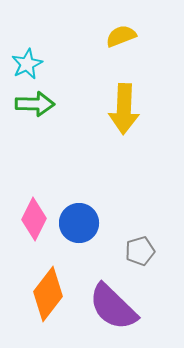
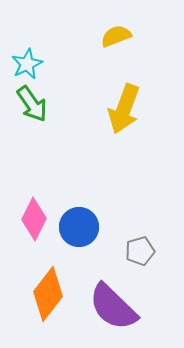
yellow semicircle: moved 5 px left
green arrow: moved 3 px left; rotated 54 degrees clockwise
yellow arrow: rotated 18 degrees clockwise
blue circle: moved 4 px down
